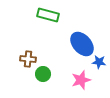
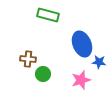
blue ellipse: rotated 20 degrees clockwise
